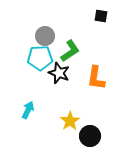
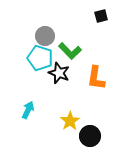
black square: rotated 24 degrees counterclockwise
green L-shape: rotated 80 degrees clockwise
cyan pentagon: rotated 20 degrees clockwise
